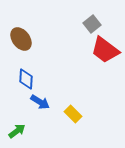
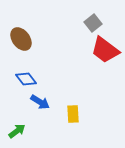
gray square: moved 1 px right, 1 px up
blue diamond: rotated 40 degrees counterclockwise
yellow rectangle: rotated 42 degrees clockwise
